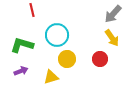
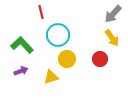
red line: moved 9 px right, 2 px down
cyan circle: moved 1 px right
green L-shape: rotated 30 degrees clockwise
